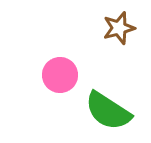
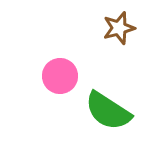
pink circle: moved 1 px down
